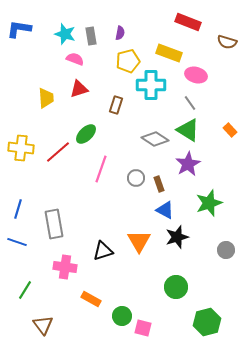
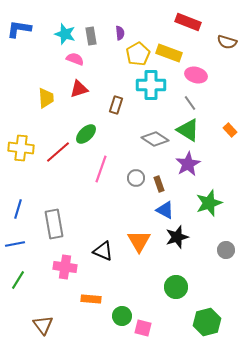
purple semicircle at (120, 33): rotated 16 degrees counterclockwise
yellow pentagon at (128, 61): moved 10 px right, 7 px up; rotated 15 degrees counterclockwise
blue line at (17, 242): moved 2 px left, 2 px down; rotated 30 degrees counterclockwise
black triangle at (103, 251): rotated 40 degrees clockwise
green line at (25, 290): moved 7 px left, 10 px up
orange rectangle at (91, 299): rotated 24 degrees counterclockwise
